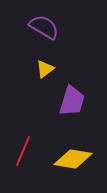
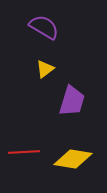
red line: moved 1 px right, 1 px down; rotated 64 degrees clockwise
